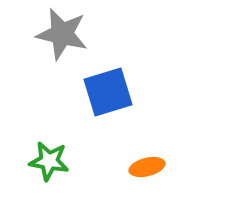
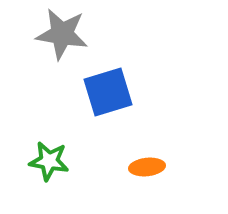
gray star: rotated 4 degrees counterclockwise
orange ellipse: rotated 8 degrees clockwise
